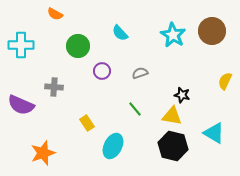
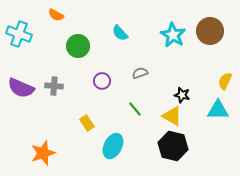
orange semicircle: moved 1 px right, 1 px down
brown circle: moved 2 px left
cyan cross: moved 2 px left, 11 px up; rotated 20 degrees clockwise
purple circle: moved 10 px down
gray cross: moved 1 px up
purple semicircle: moved 17 px up
yellow triangle: rotated 20 degrees clockwise
cyan triangle: moved 4 px right, 23 px up; rotated 30 degrees counterclockwise
